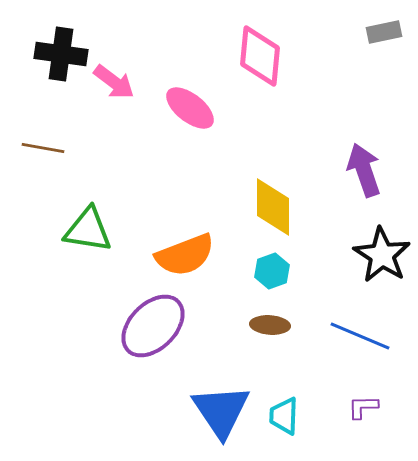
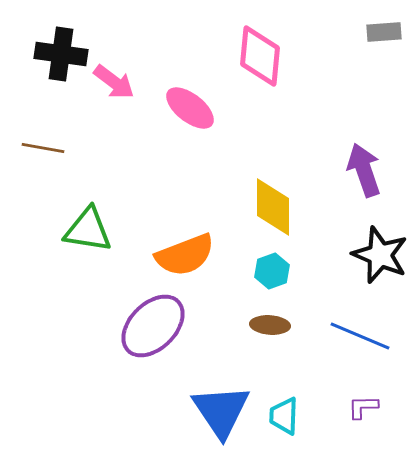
gray rectangle: rotated 8 degrees clockwise
black star: moved 2 px left; rotated 10 degrees counterclockwise
